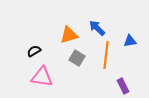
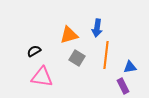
blue arrow: rotated 126 degrees counterclockwise
blue triangle: moved 26 px down
